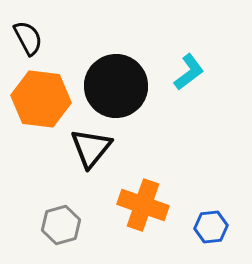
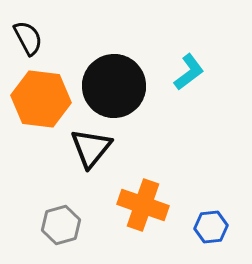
black circle: moved 2 px left
